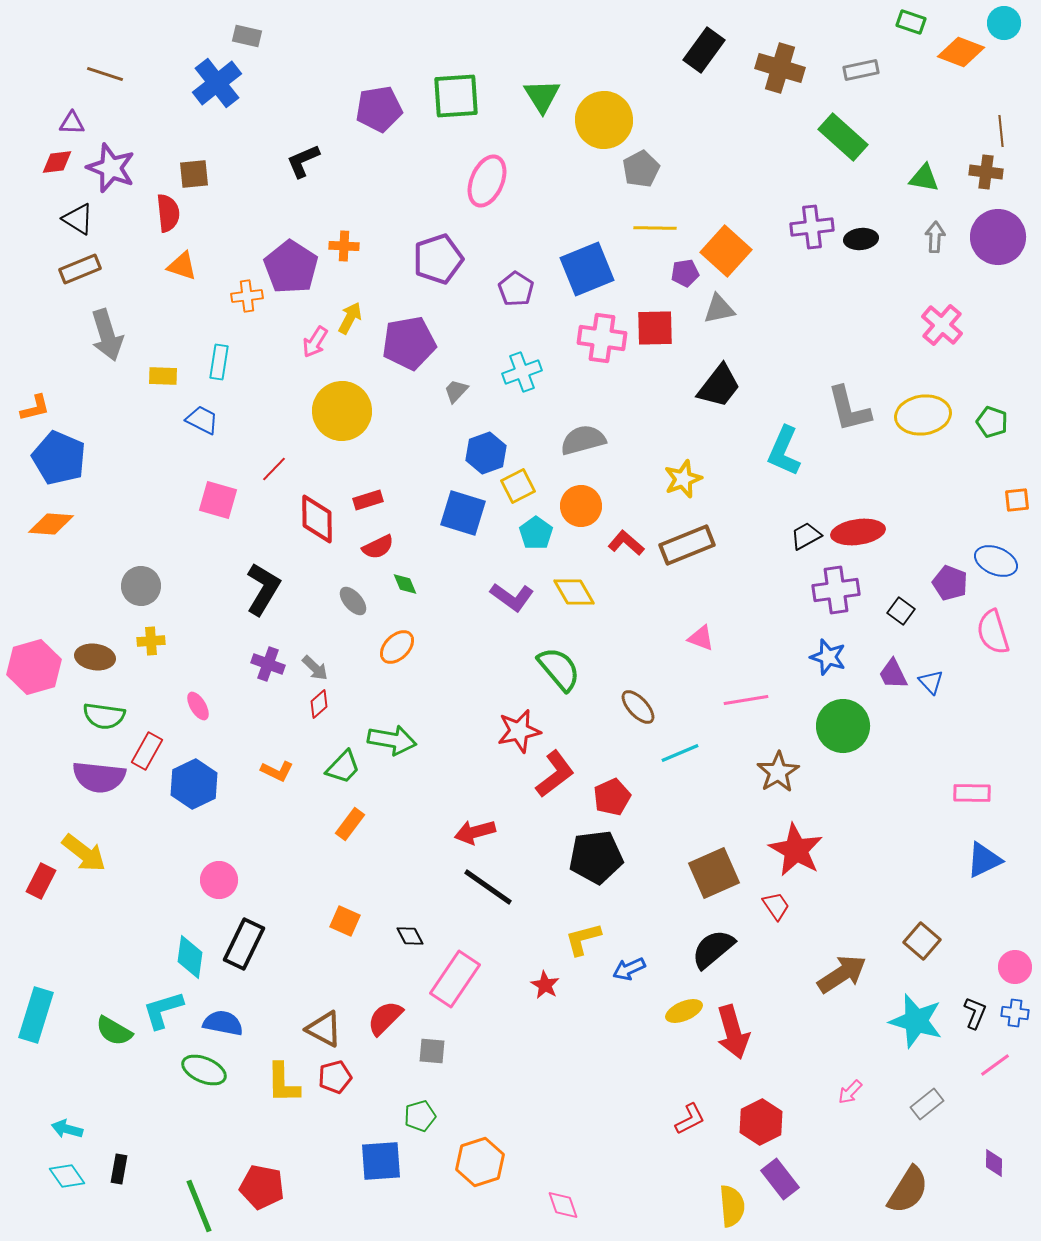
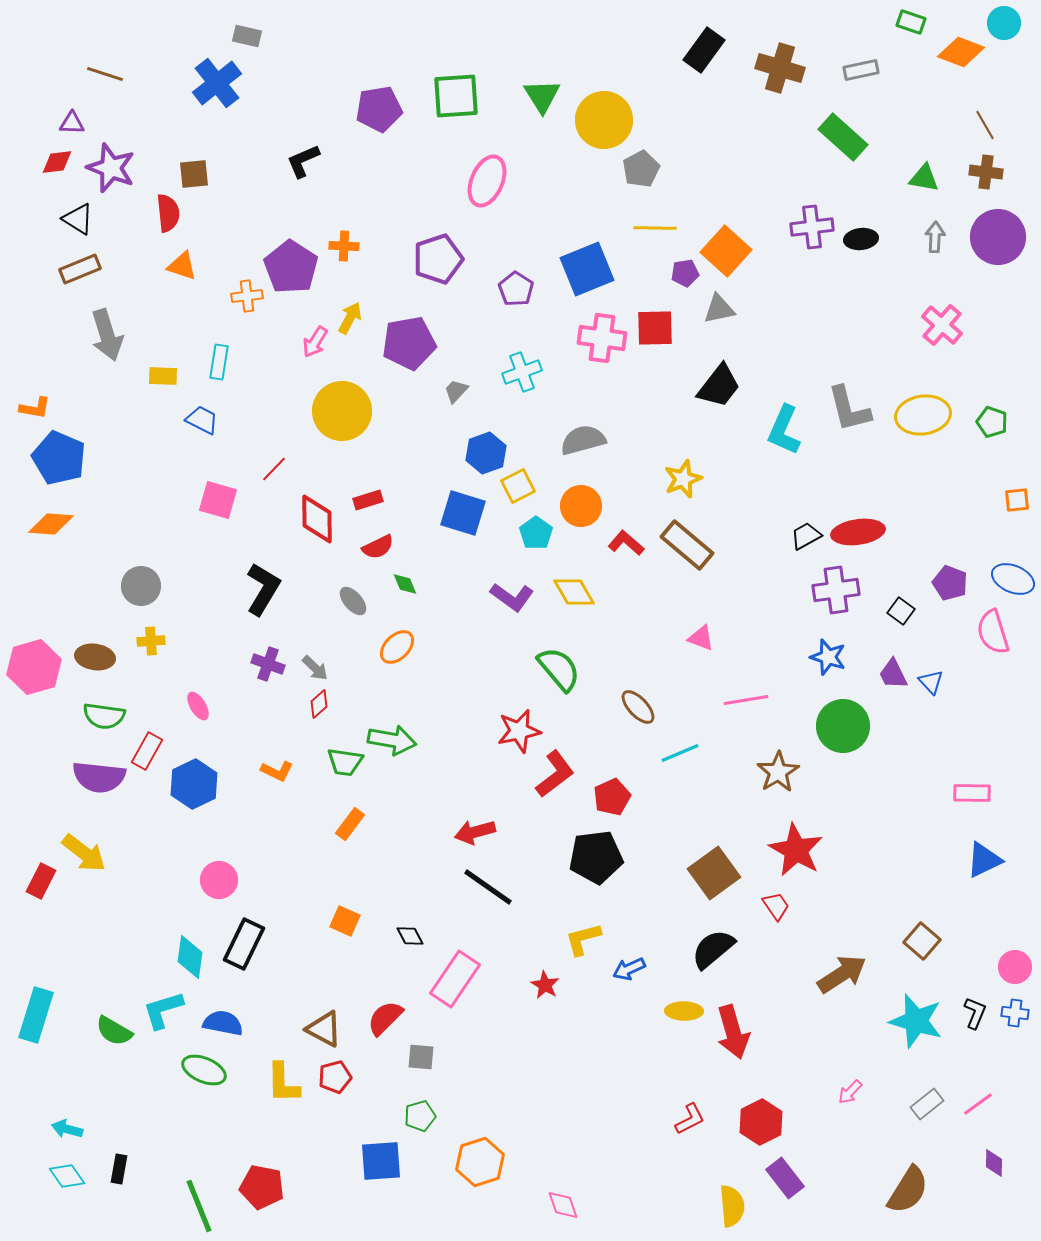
brown line at (1001, 131): moved 16 px left, 6 px up; rotated 24 degrees counterclockwise
orange L-shape at (35, 408): rotated 24 degrees clockwise
cyan L-shape at (784, 451): moved 21 px up
brown rectangle at (687, 545): rotated 62 degrees clockwise
blue ellipse at (996, 561): moved 17 px right, 18 px down
green trapezoid at (343, 767): moved 2 px right, 5 px up; rotated 54 degrees clockwise
brown square at (714, 873): rotated 12 degrees counterclockwise
yellow ellipse at (684, 1011): rotated 24 degrees clockwise
gray square at (432, 1051): moved 11 px left, 6 px down
pink line at (995, 1065): moved 17 px left, 39 px down
purple rectangle at (780, 1179): moved 5 px right, 1 px up
